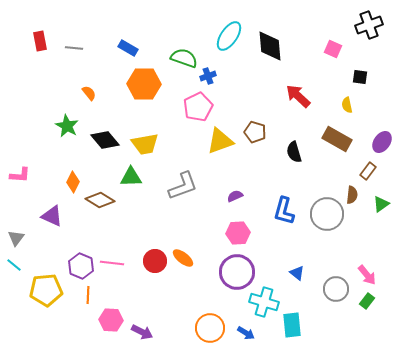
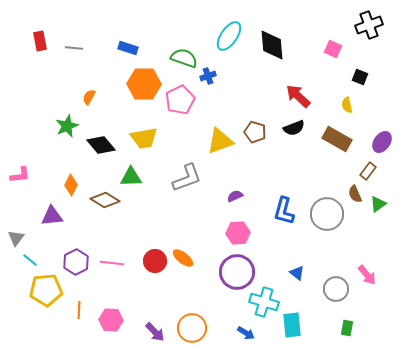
black diamond at (270, 46): moved 2 px right, 1 px up
blue rectangle at (128, 48): rotated 12 degrees counterclockwise
black square at (360, 77): rotated 14 degrees clockwise
orange semicircle at (89, 93): moved 4 px down; rotated 112 degrees counterclockwise
pink pentagon at (198, 107): moved 18 px left, 7 px up
green star at (67, 126): rotated 20 degrees clockwise
black diamond at (105, 140): moved 4 px left, 5 px down
yellow trapezoid at (145, 144): moved 1 px left, 6 px up
black semicircle at (294, 152): moved 24 px up; rotated 95 degrees counterclockwise
pink L-shape at (20, 175): rotated 10 degrees counterclockwise
orange diamond at (73, 182): moved 2 px left, 3 px down
gray L-shape at (183, 186): moved 4 px right, 8 px up
brown semicircle at (352, 195): moved 3 px right, 1 px up; rotated 150 degrees clockwise
brown diamond at (100, 200): moved 5 px right
green triangle at (381, 204): moved 3 px left
purple triangle at (52, 216): rotated 30 degrees counterclockwise
cyan line at (14, 265): moved 16 px right, 5 px up
purple hexagon at (81, 266): moved 5 px left, 4 px up; rotated 10 degrees clockwise
orange line at (88, 295): moved 9 px left, 15 px down
green rectangle at (367, 301): moved 20 px left, 27 px down; rotated 28 degrees counterclockwise
orange circle at (210, 328): moved 18 px left
purple arrow at (142, 332): moved 13 px right; rotated 20 degrees clockwise
